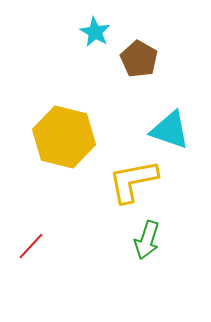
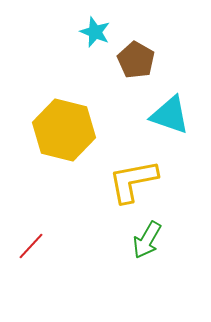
cyan star: rotated 8 degrees counterclockwise
brown pentagon: moved 3 px left, 1 px down
cyan triangle: moved 15 px up
yellow hexagon: moved 7 px up
green arrow: rotated 12 degrees clockwise
